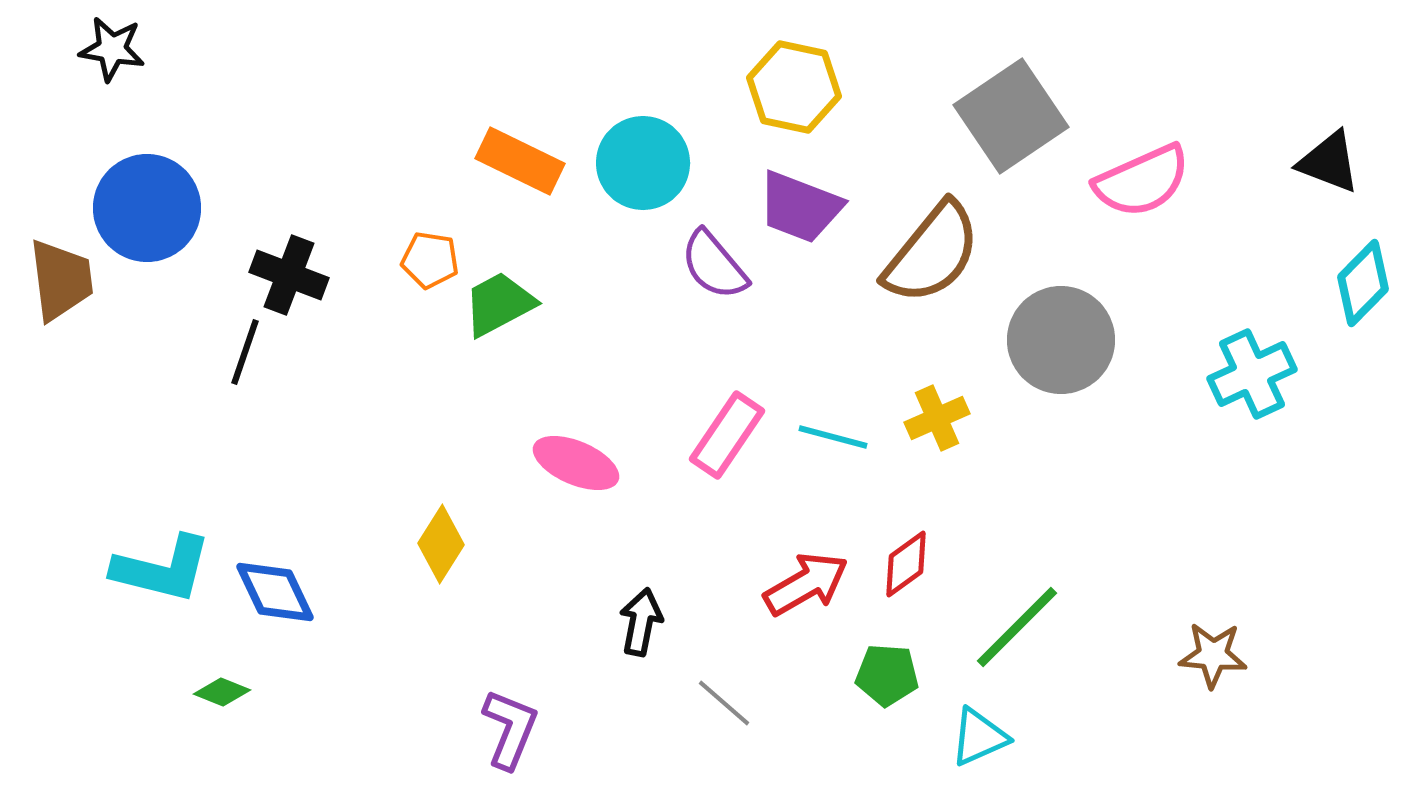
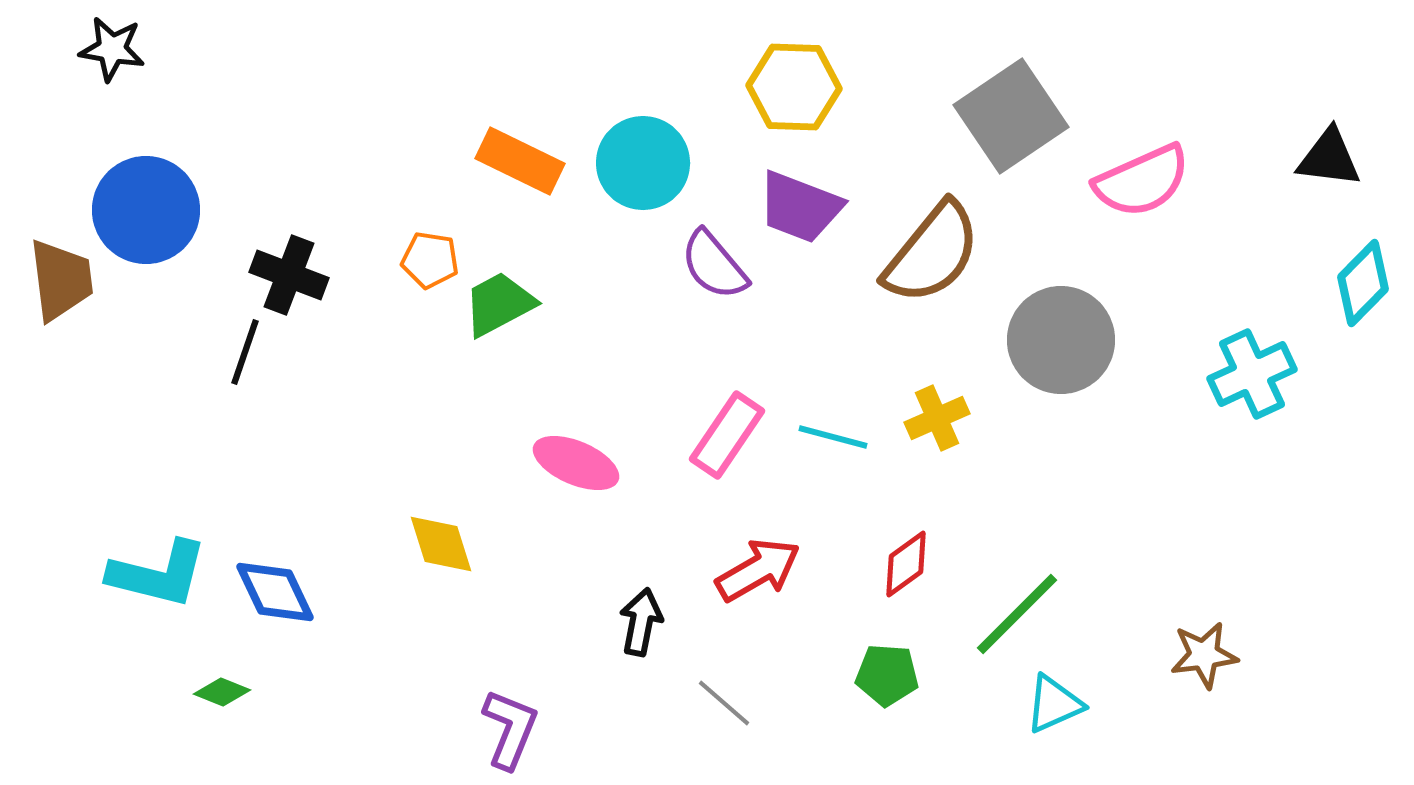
yellow hexagon: rotated 10 degrees counterclockwise
black triangle: moved 4 px up; rotated 14 degrees counterclockwise
blue circle: moved 1 px left, 2 px down
yellow diamond: rotated 50 degrees counterclockwise
cyan L-shape: moved 4 px left, 5 px down
red arrow: moved 48 px left, 14 px up
green line: moved 13 px up
brown star: moved 9 px left; rotated 12 degrees counterclockwise
cyan triangle: moved 75 px right, 33 px up
